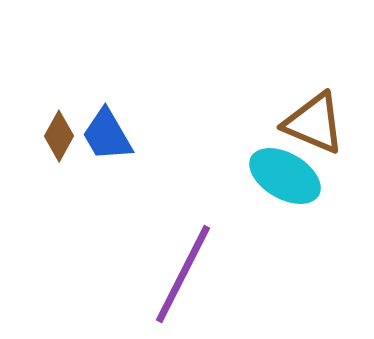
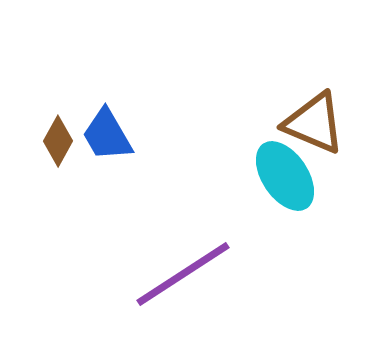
brown diamond: moved 1 px left, 5 px down
cyan ellipse: rotated 26 degrees clockwise
purple line: rotated 30 degrees clockwise
